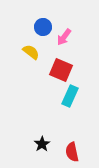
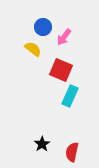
yellow semicircle: moved 2 px right, 3 px up
red semicircle: rotated 24 degrees clockwise
